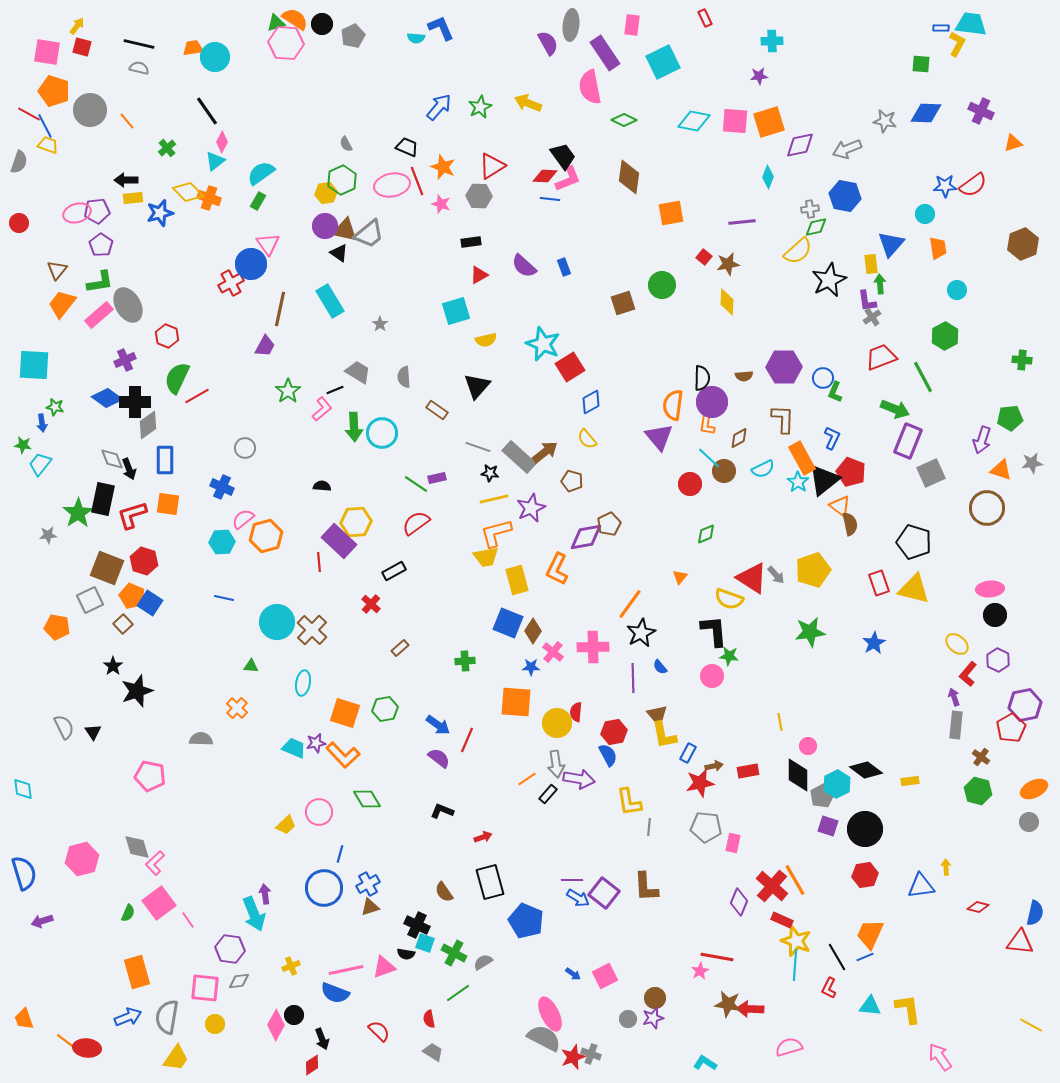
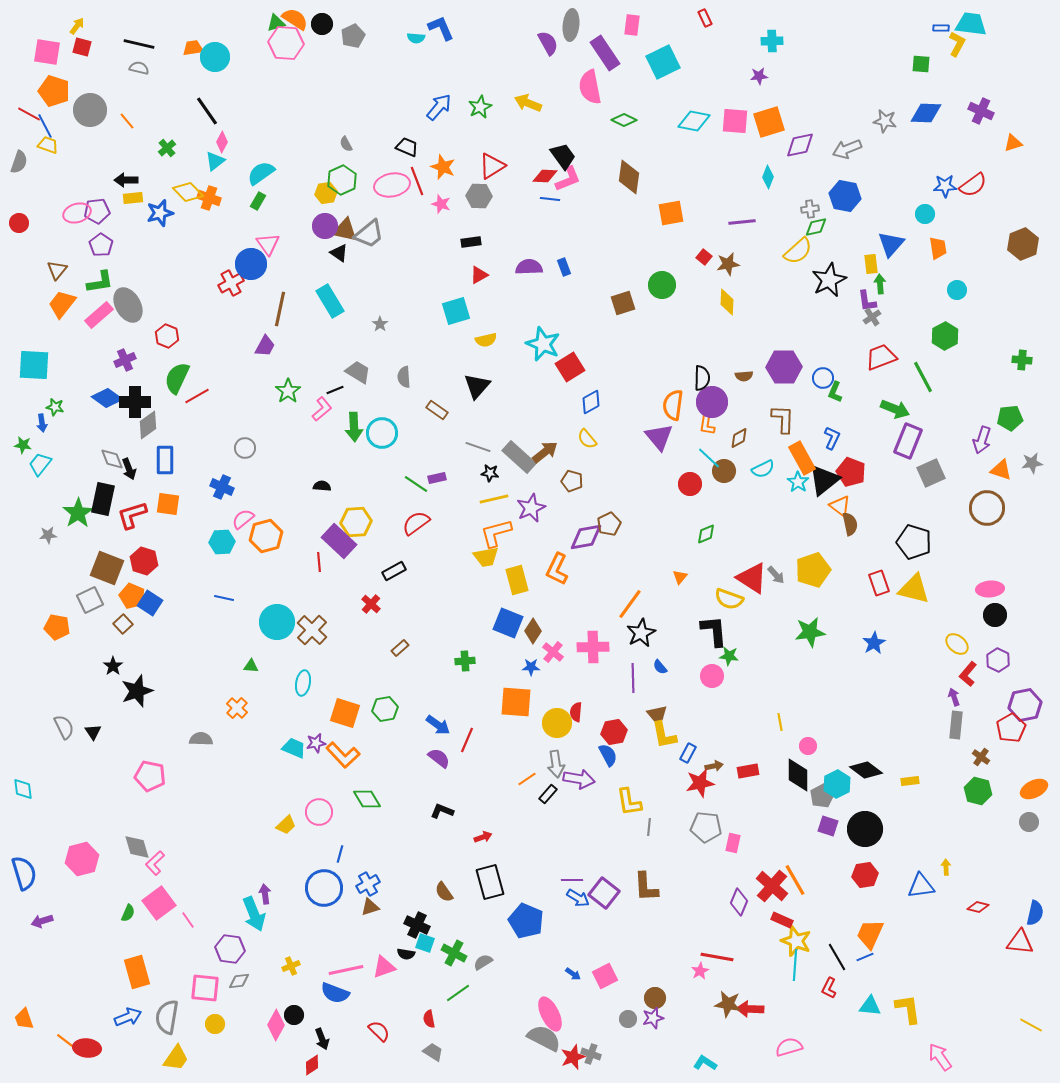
purple semicircle at (524, 266): moved 5 px right, 1 px down; rotated 136 degrees clockwise
